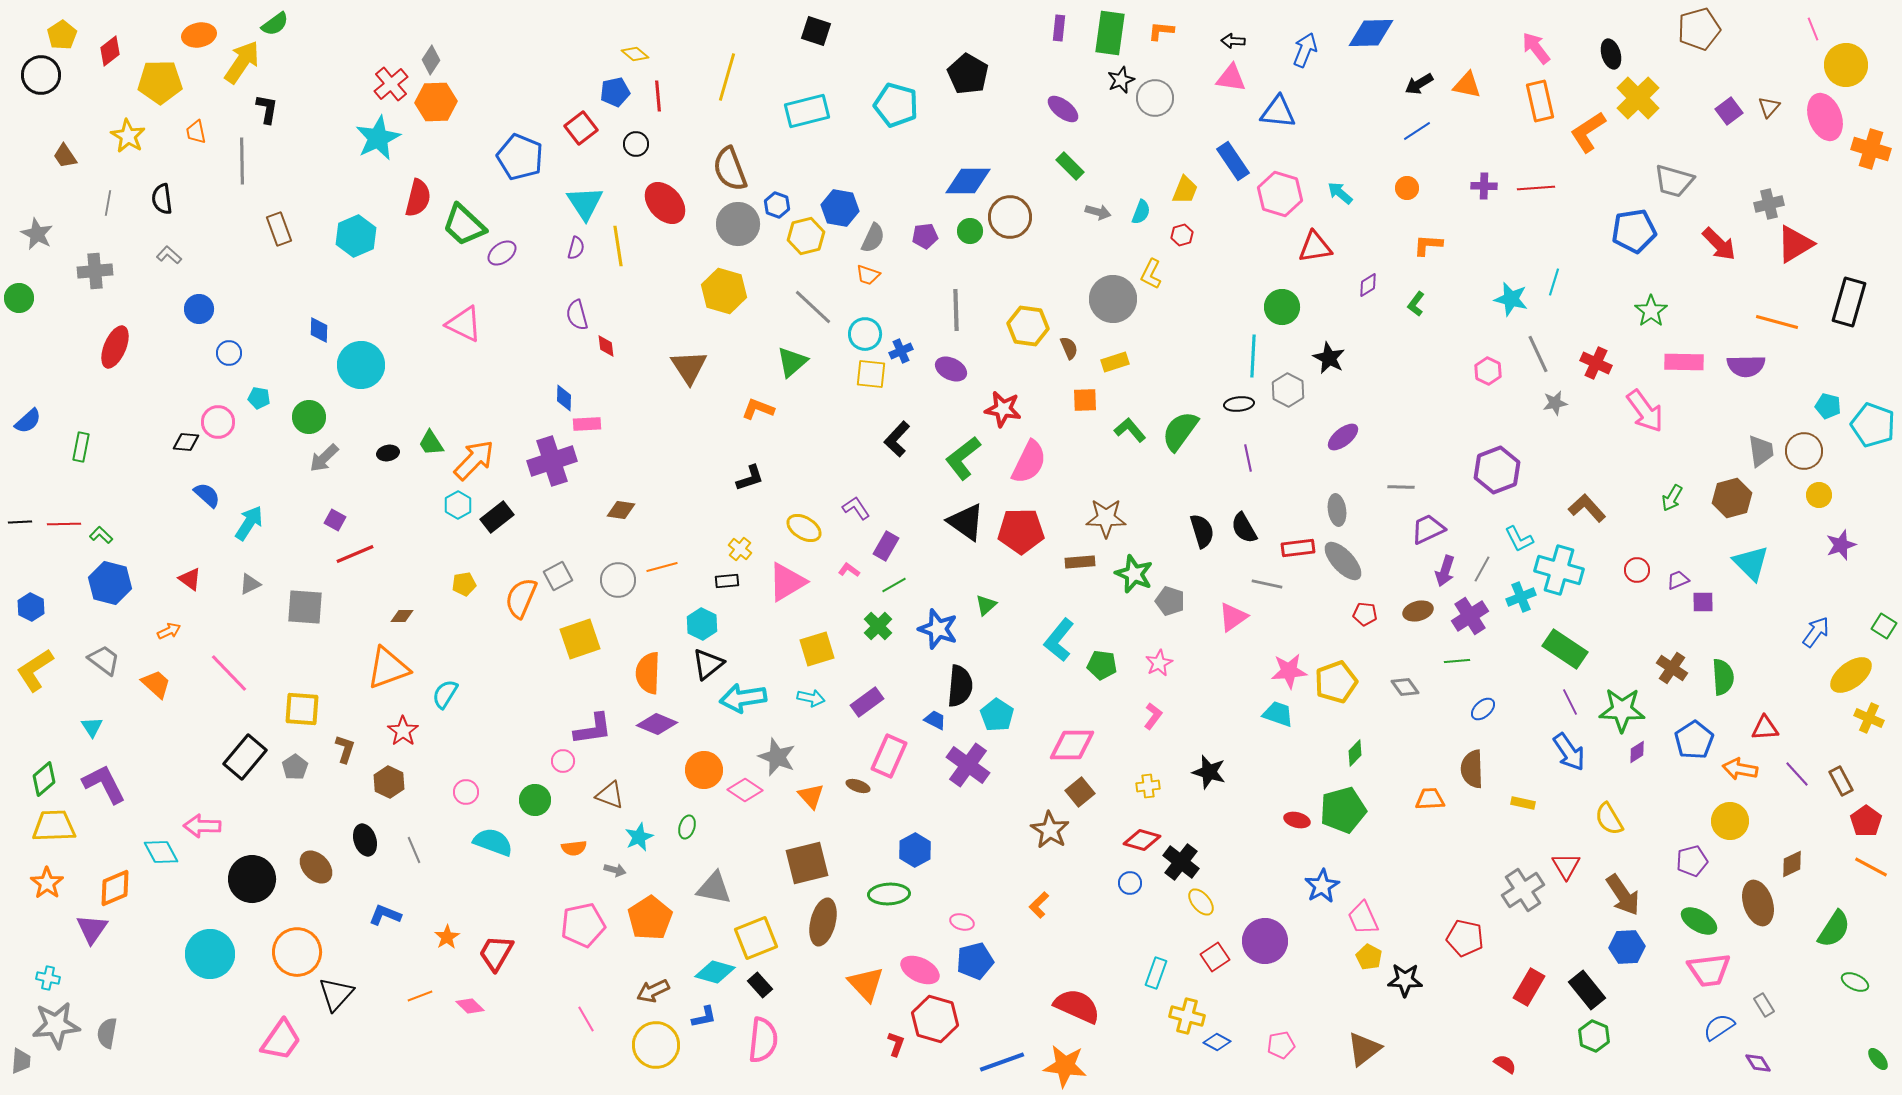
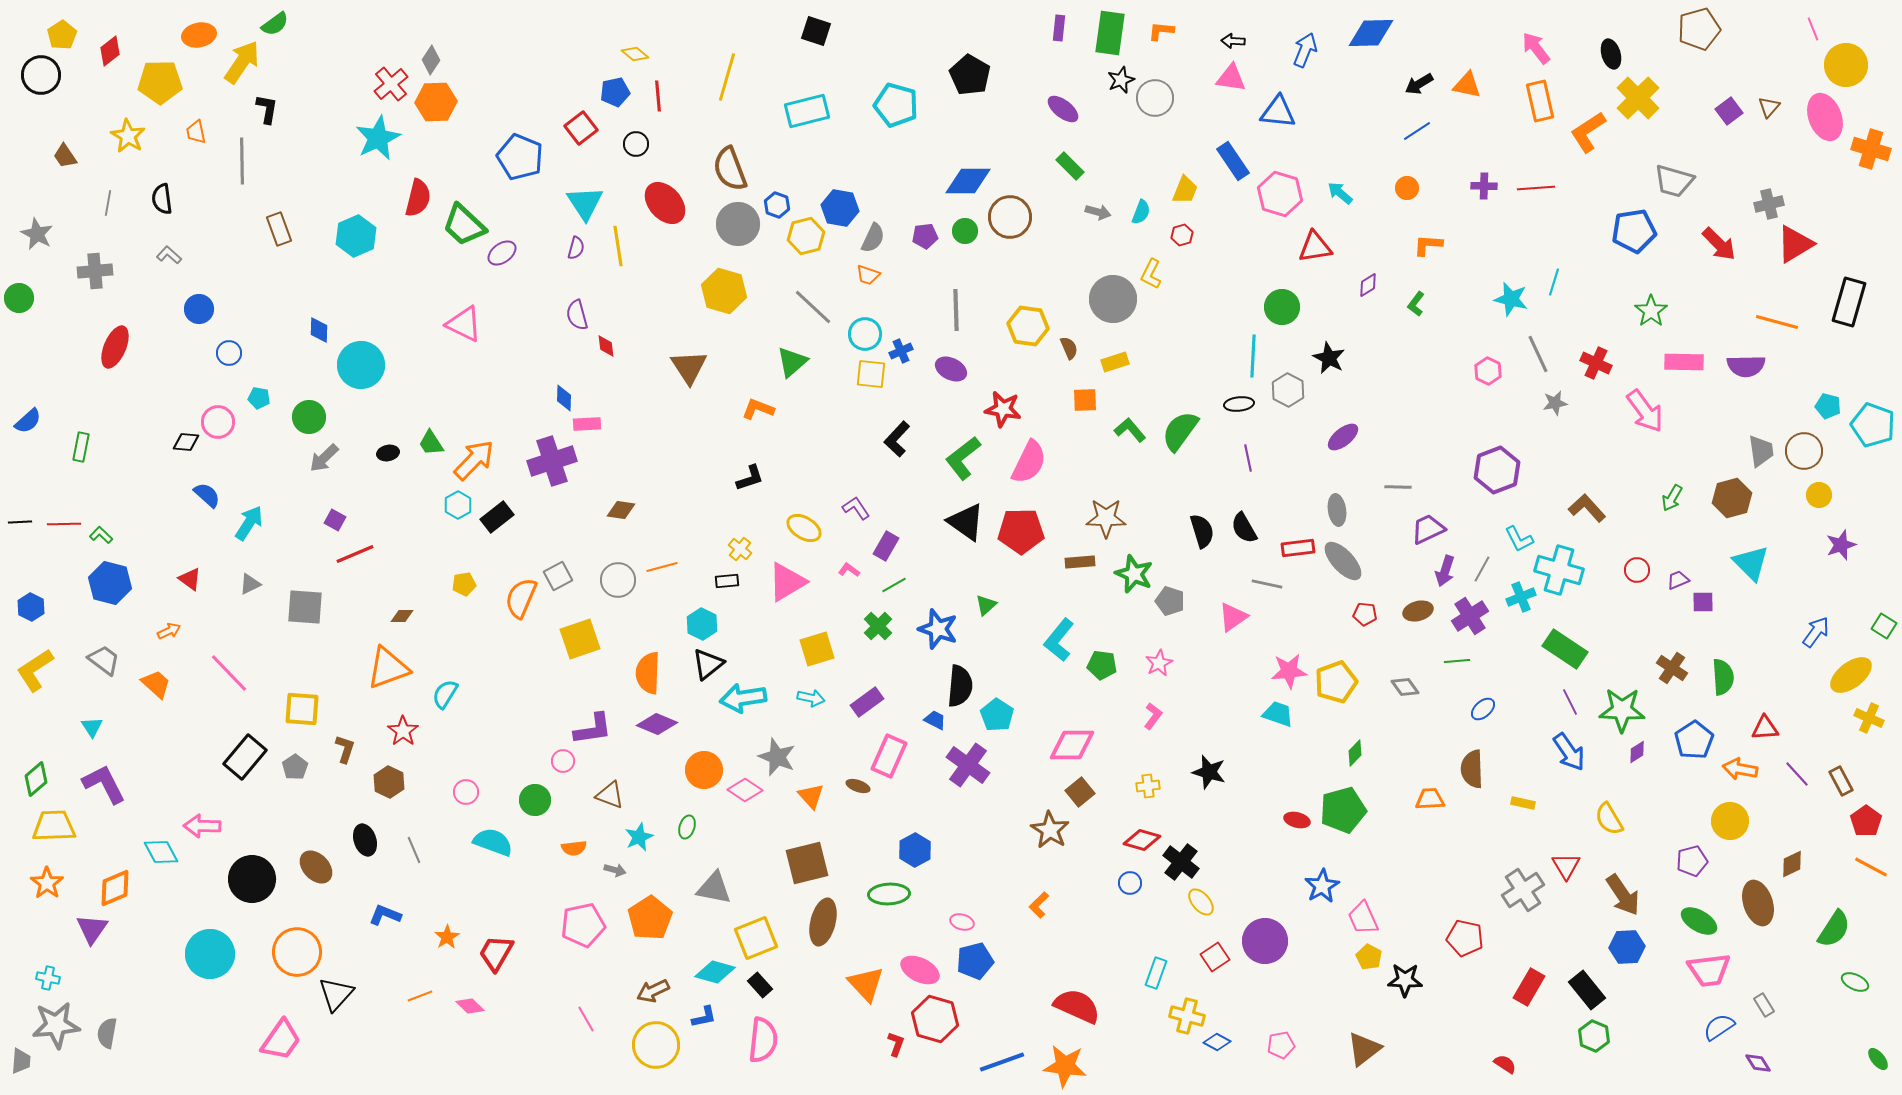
black pentagon at (968, 74): moved 2 px right, 1 px down
green circle at (970, 231): moved 5 px left
gray line at (1401, 487): moved 3 px left
green diamond at (44, 779): moved 8 px left
